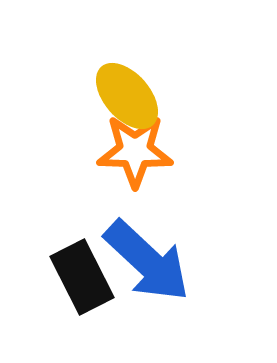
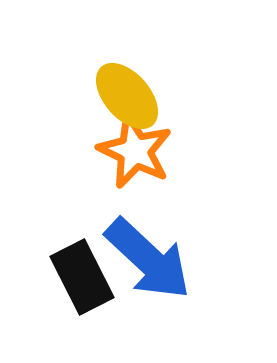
orange star: rotated 24 degrees clockwise
blue arrow: moved 1 px right, 2 px up
